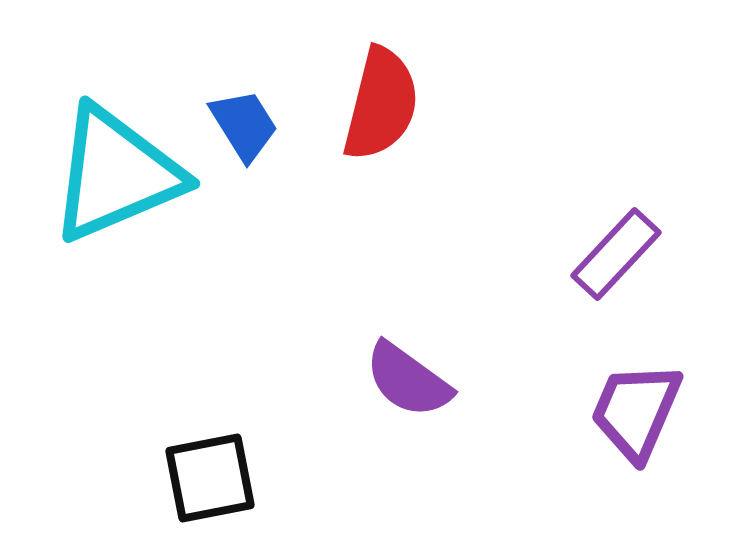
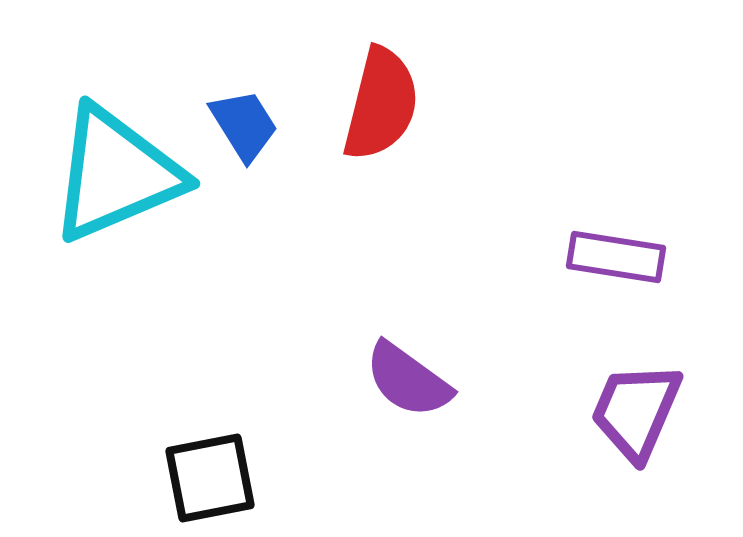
purple rectangle: moved 3 px down; rotated 56 degrees clockwise
